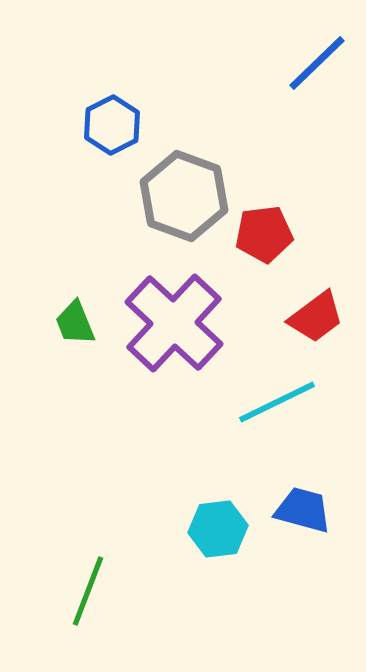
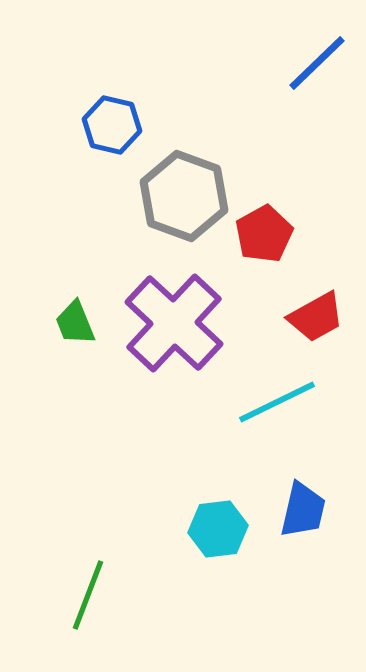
blue hexagon: rotated 20 degrees counterclockwise
red pentagon: rotated 22 degrees counterclockwise
red trapezoid: rotated 8 degrees clockwise
blue trapezoid: rotated 88 degrees clockwise
green line: moved 4 px down
